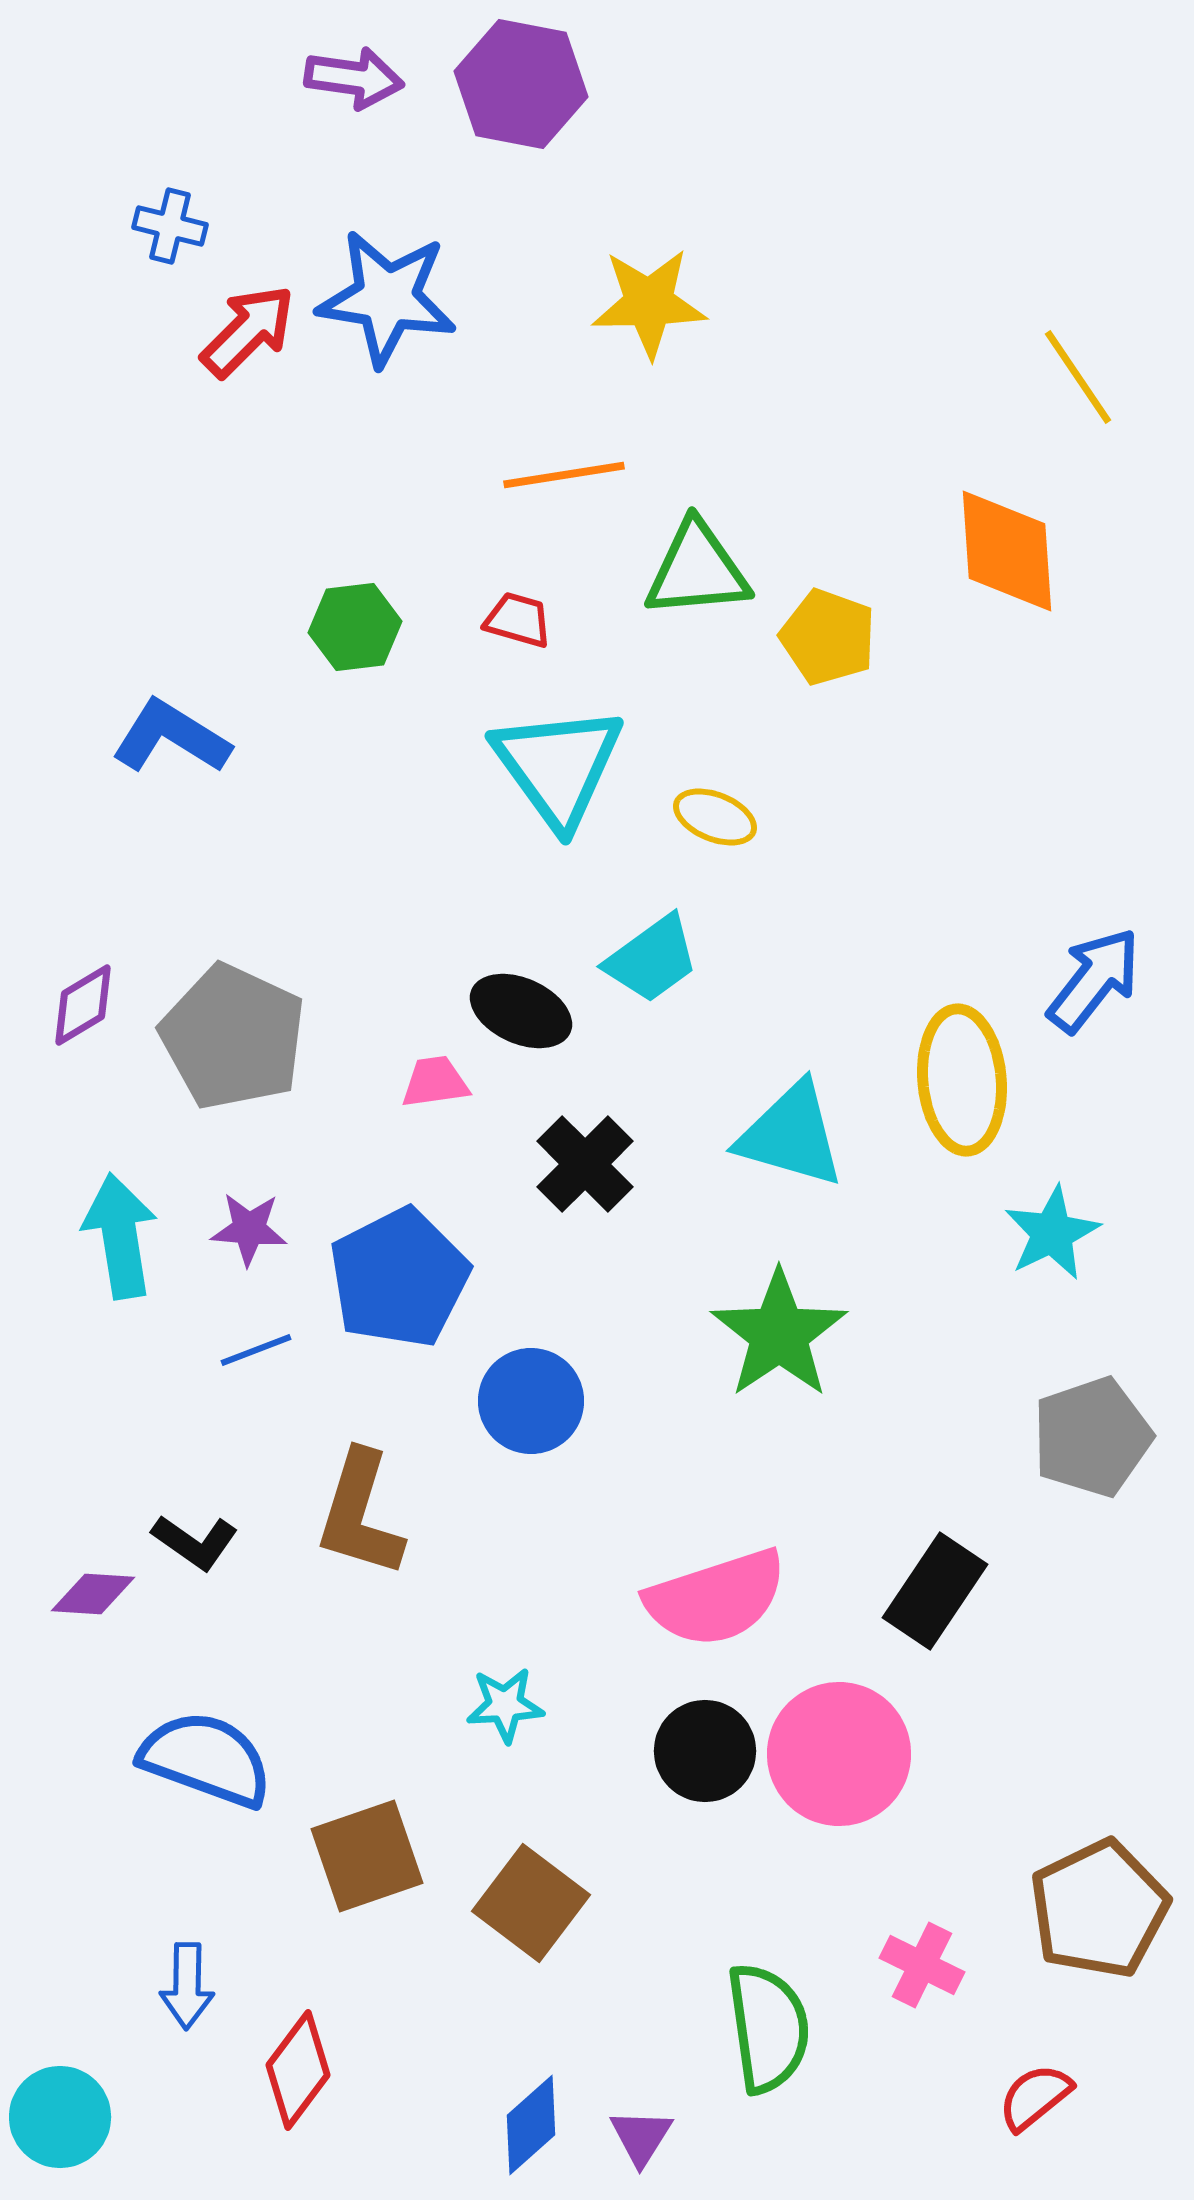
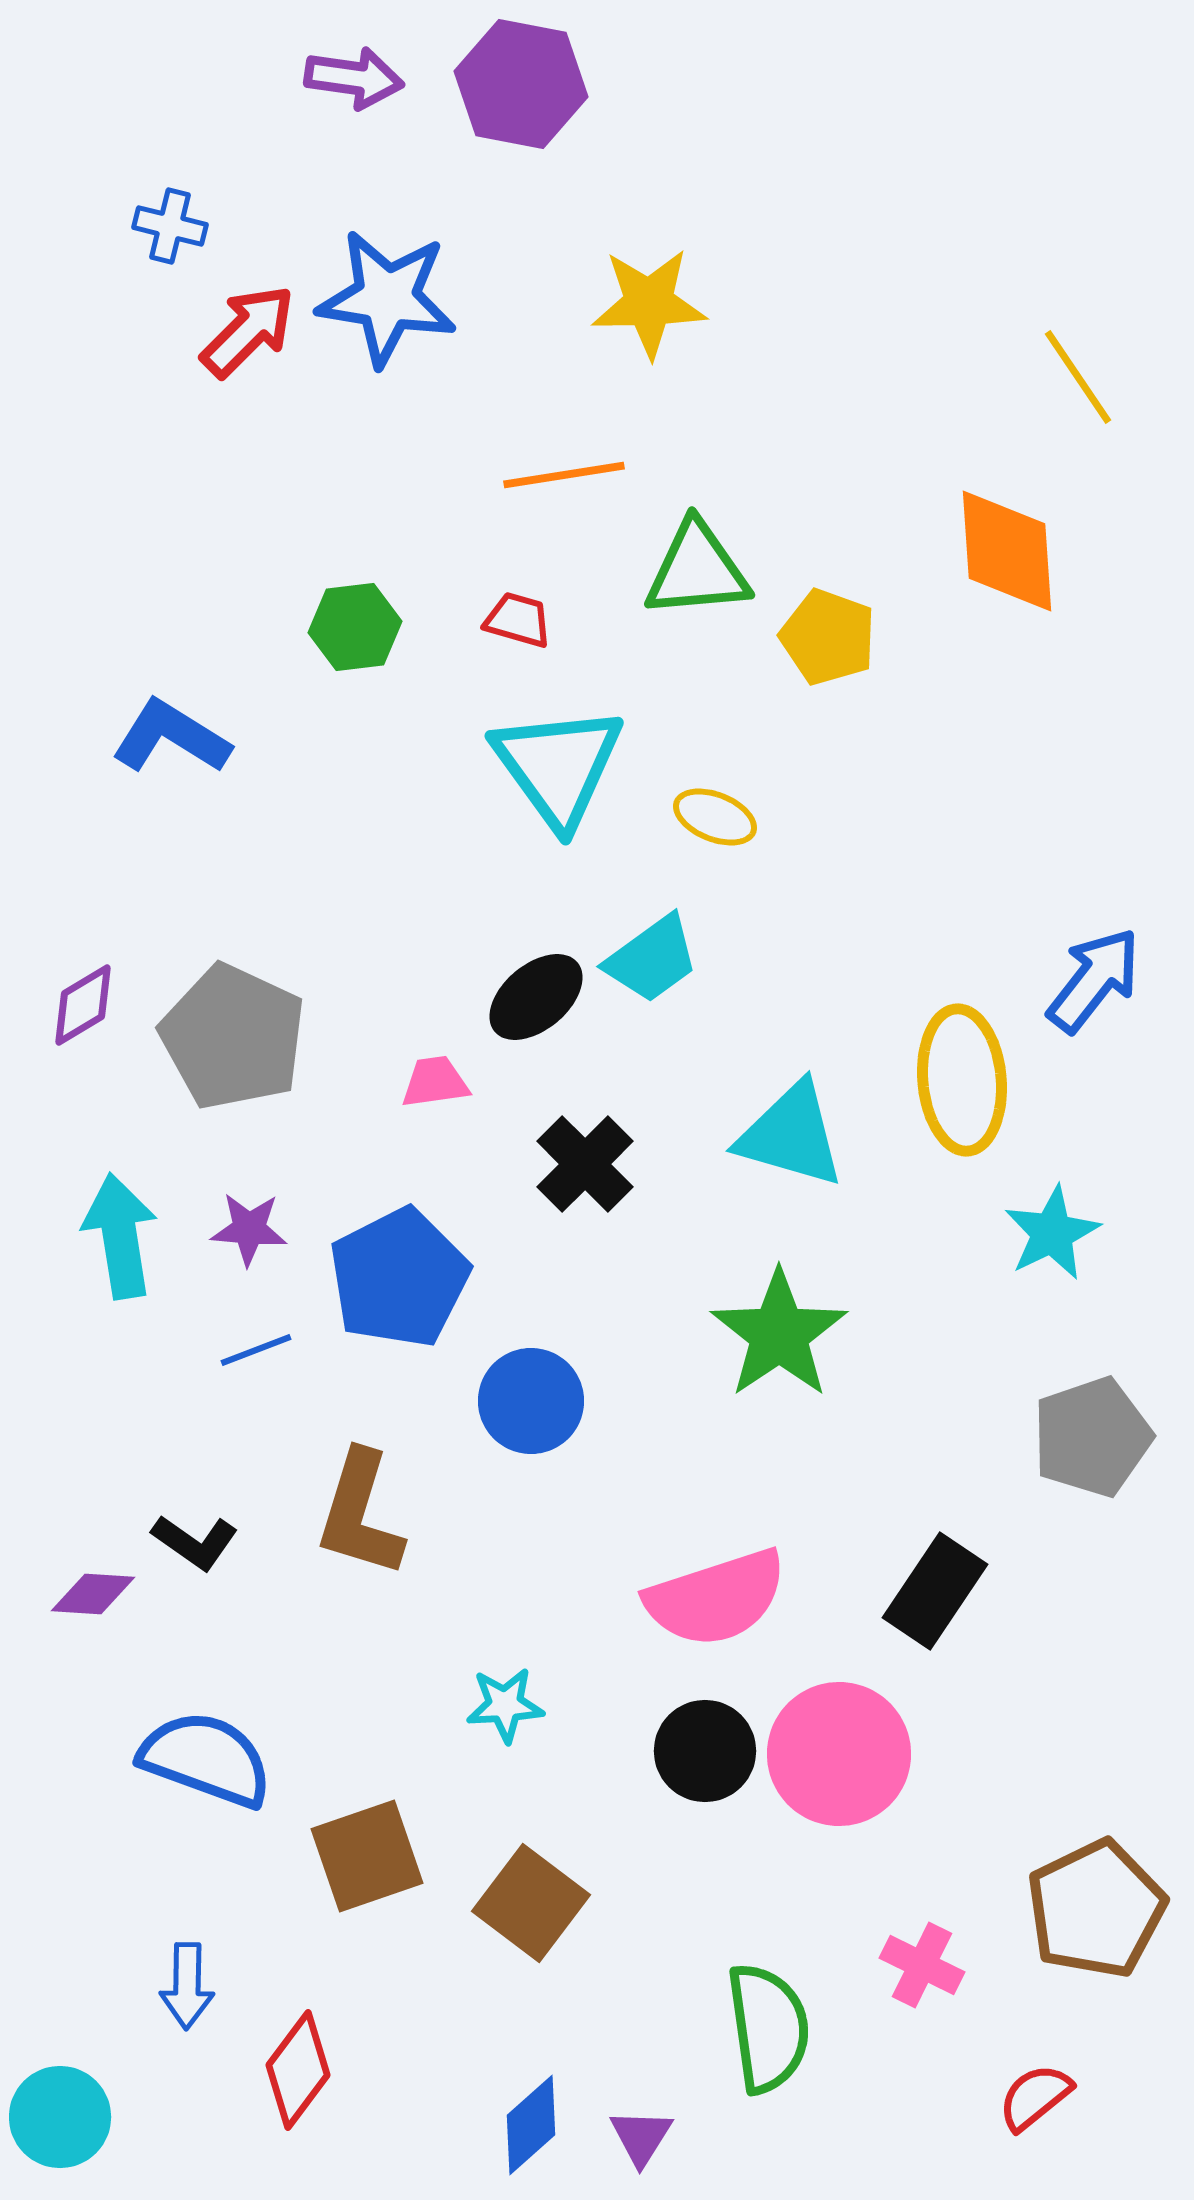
black ellipse at (521, 1011): moved 15 px right, 14 px up; rotated 64 degrees counterclockwise
brown pentagon at (1099, 1909): moved 3 px left
